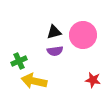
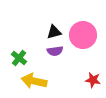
green cross: moved 3 px up; rotated 28 degrees counterclockwise
